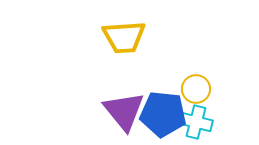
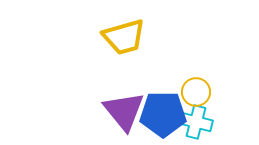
yellow trapezoid: rotated 12 degrees counterclockwise
yellow circle: moved 3 px down
blue pentagon: rotated 6 degrees counterclockwise
